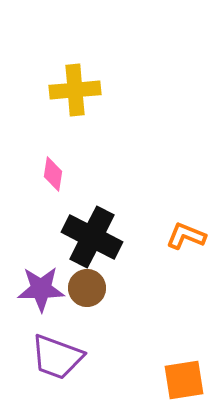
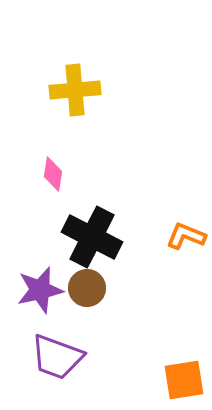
purple star: moved 1 px left, 1 px down; rotated 12 degrees counterclockwise
